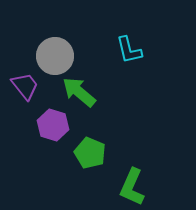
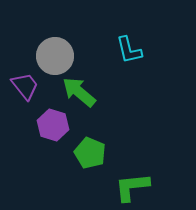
green L-shape: rotated 60 degrees clockwise
